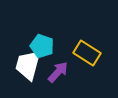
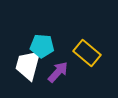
cyan pentagon: rotated 15 degrees counterclockwise
yellow rectangle: rotated 8 degrees clockwise
